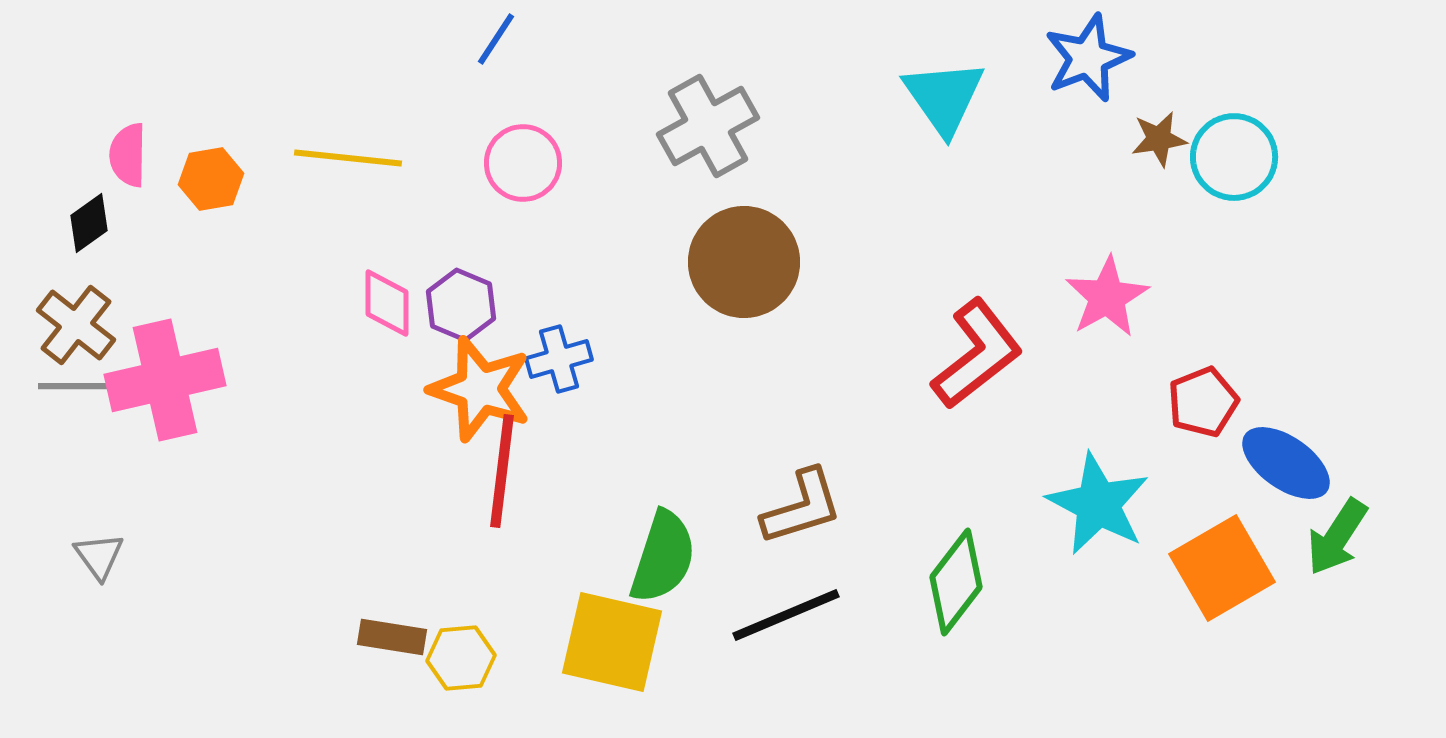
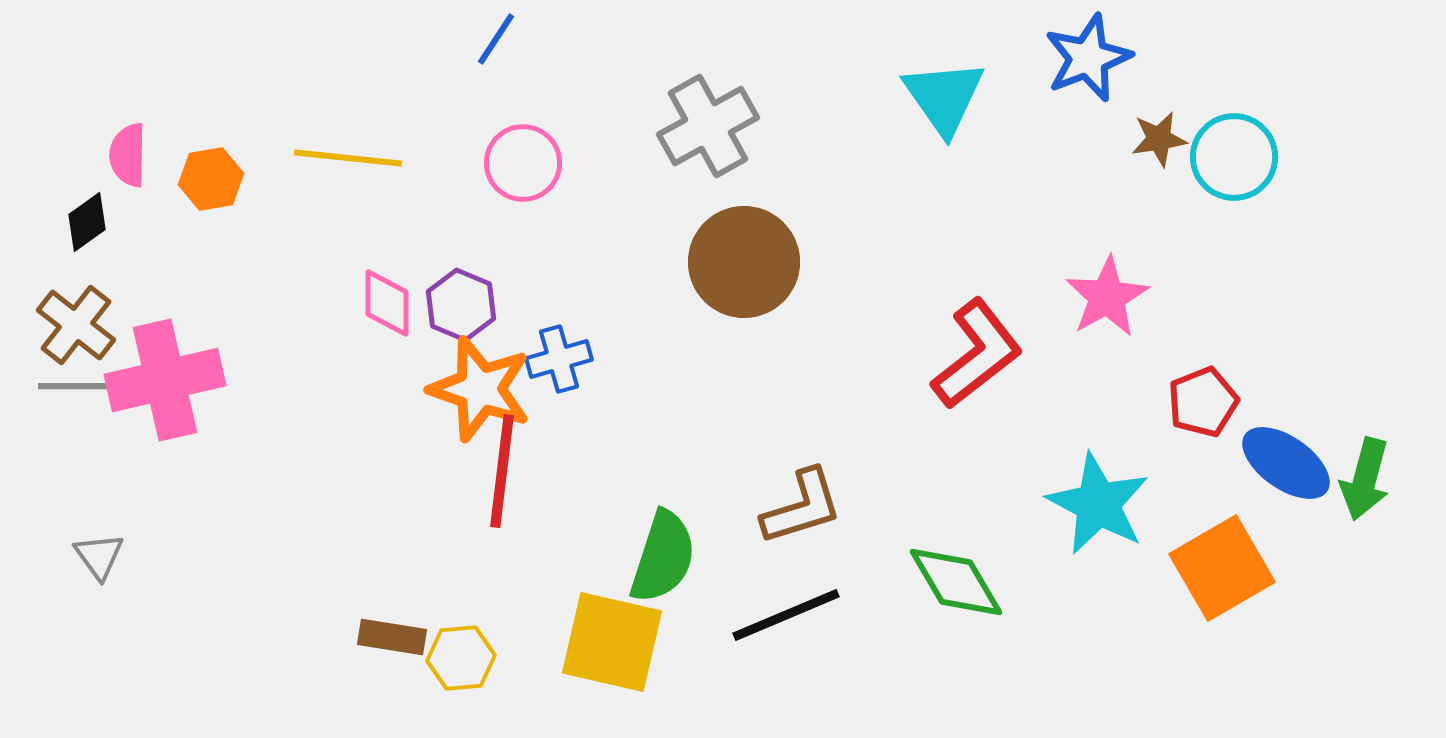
black diamond: moved 2 px left, 1 px up
green arrow: moved 28 px right, 58 px up; rotated 18 degrees counterclockwise
green diamond: rotated 68 degrees counterclockwise
